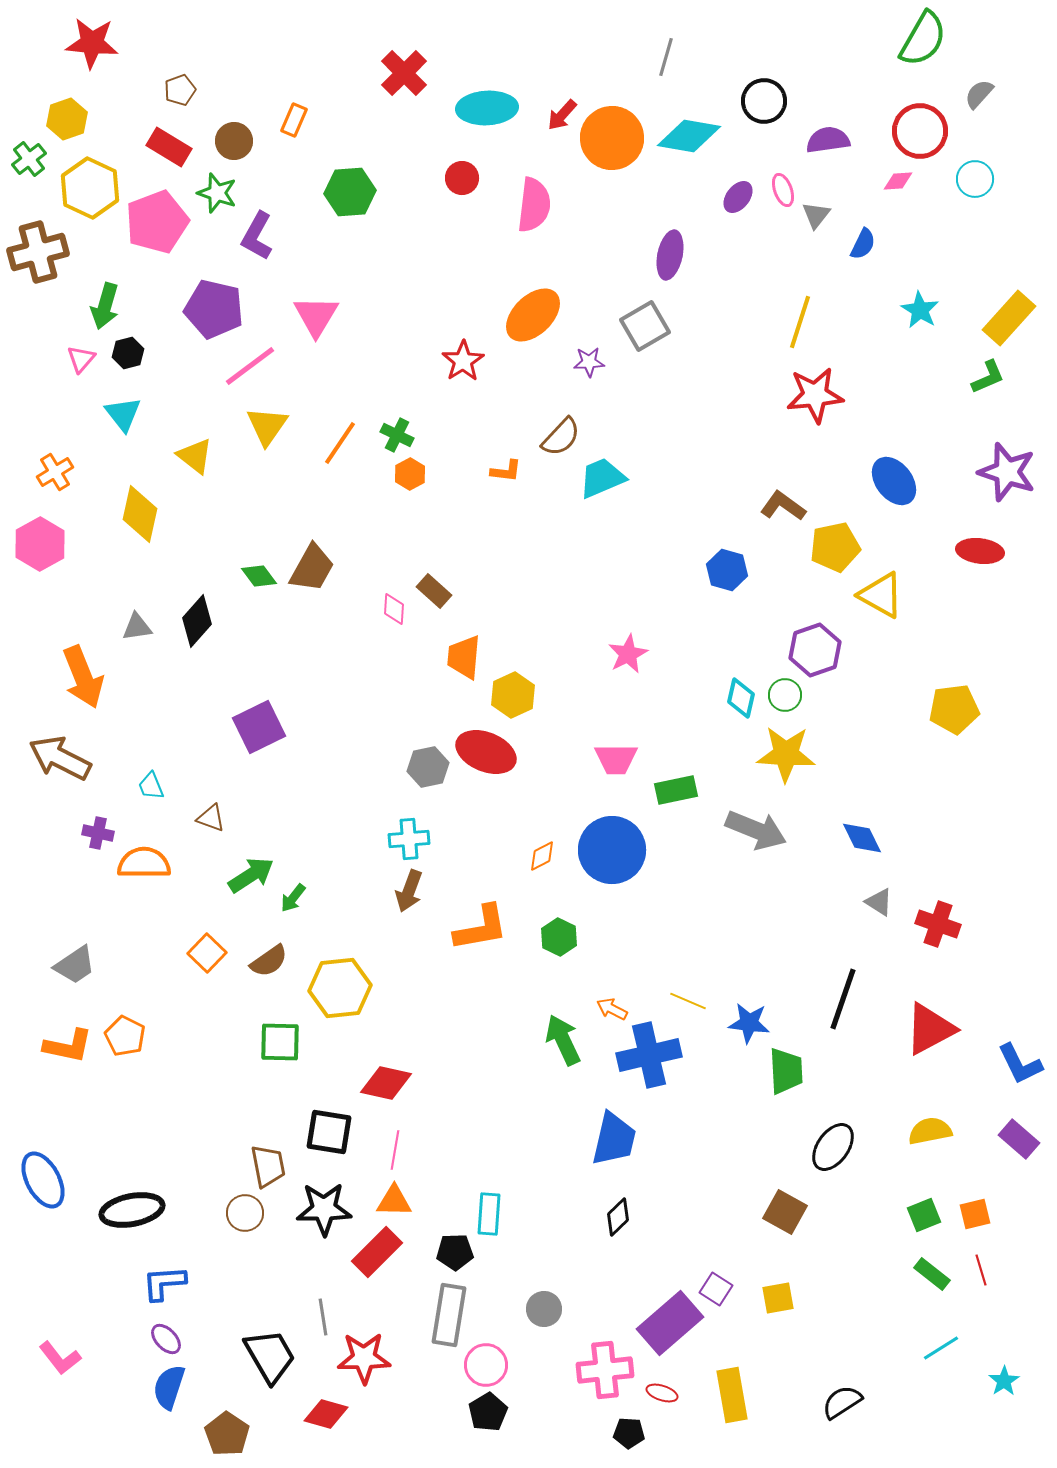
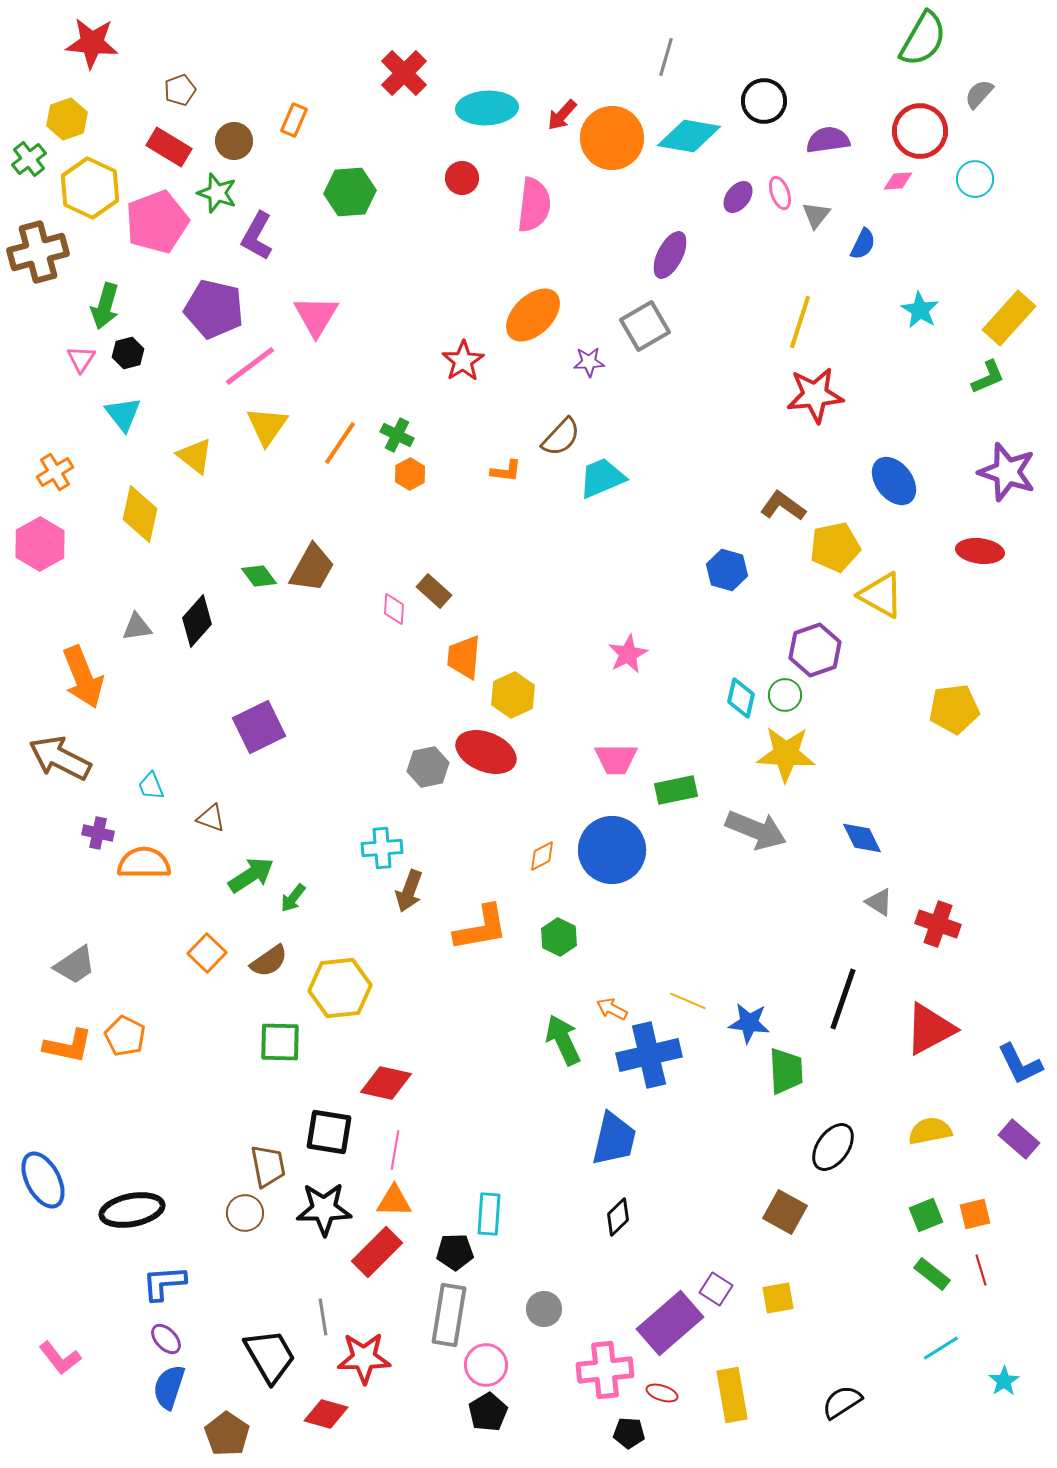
pink ellipse at (783, 190): moved 3 px left, 3 px down
purple ellipse at (670, 255): rotated 15 degrees clockwise
pink triangle at (81, 359): rotated 8 degrees counterclockwise
cyan cross at (409, 839): moved 27 px left, 9 px down
green square at (924, 1215): moved 2 px right
